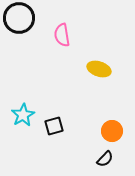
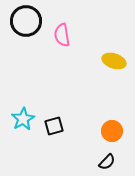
black circle: moved 7 px right, 3 px down
yellow ellipse: moved 15 px right, 8 px up
cyan star: moved 4 px down
black semicircle: moved 2 px right, 3 px down
